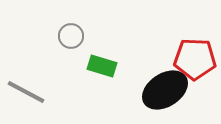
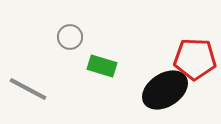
gray circle: moved 1 px left, 1 px down
gray line: moved 2 px right, 3 px up
